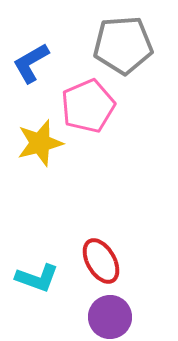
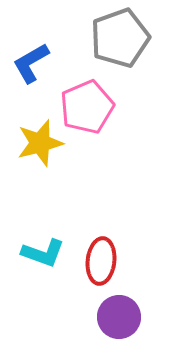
gray pentagon: moved 3 px left, 7 px up; rotated 16 degrees counterclockwise
pink pentagon: moved 1 px left, 1 px down
red ellipse: rotated 36 degrees clockwise
cyan L-shape: moved 6 px right, 25 px up
purple circle: moved 9 px right
